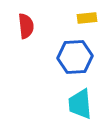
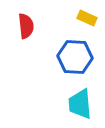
yellow rectangle: rotated 30 degrees clockwise
blue hexagon: rotated 8 degrees clockwise
